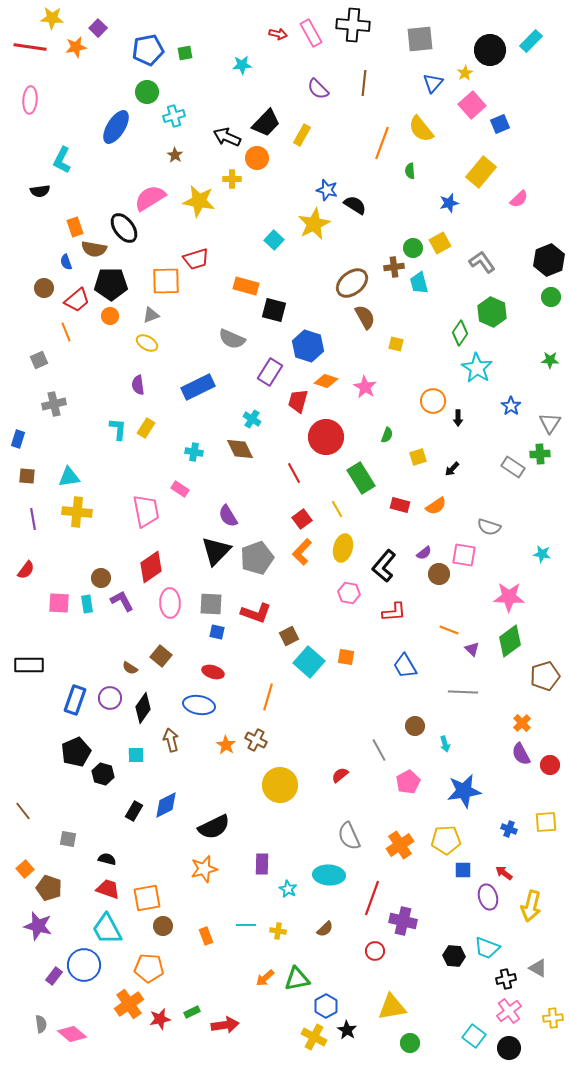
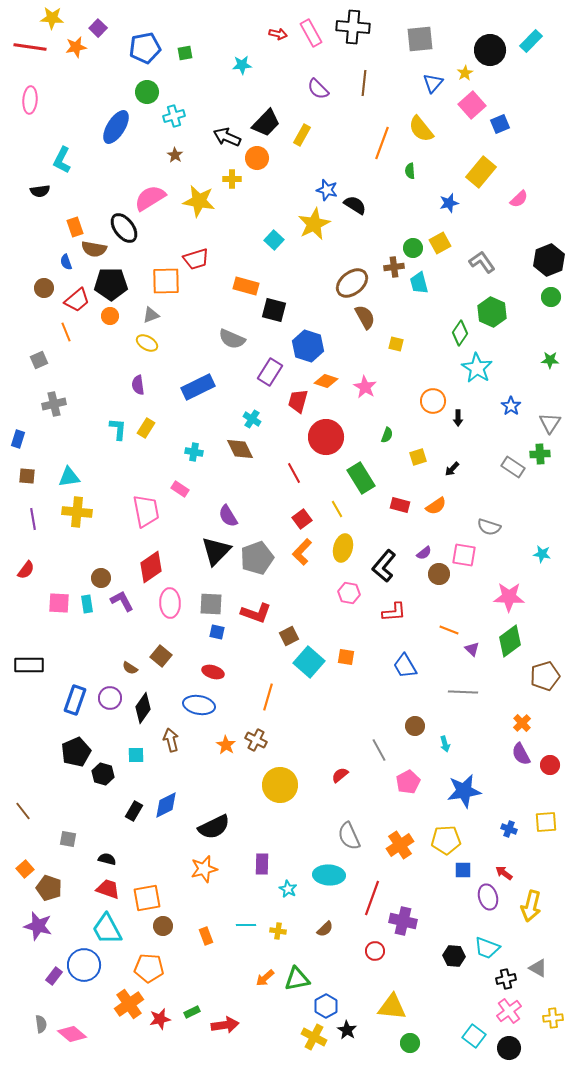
black cross at (353, 25): moved 2 px down
blue pentagon at (148, 50): moved 3 px left, 2 px up
yellow triangle at (392, 1007): rotated 16 degrees clockwise
